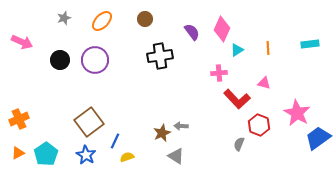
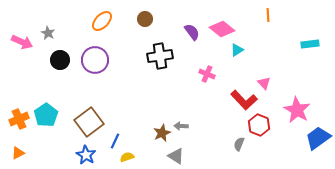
gray star: moved 16 px left, 15 px down; rotated 24 degrees counterclockwise
pink diamond: rotated 75 degrees counterclockwise
orange line: moved 33 px up
pink cross: moved 12 px left, 1 px down; rotated 28 degrees clockwise
pink triangle: rotated 32 degrees clockwise
red L-shape: moved 7 px right, 1 px down
pink star: moved 3 px up
cyan pentagon: moved 39 px up
